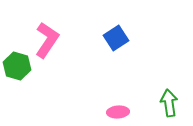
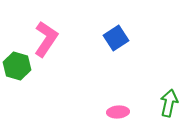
pink L-shape: moved 1 px left, 1 px up
green arrow: rotated 20 degrees clockwise
